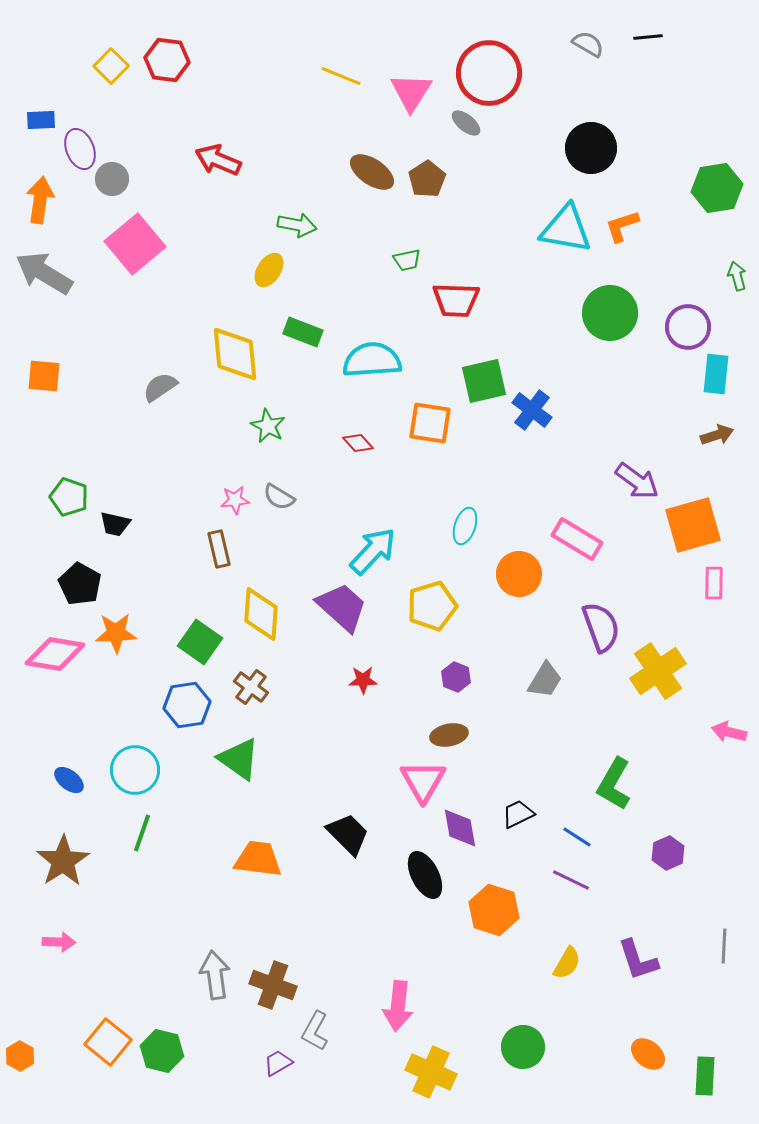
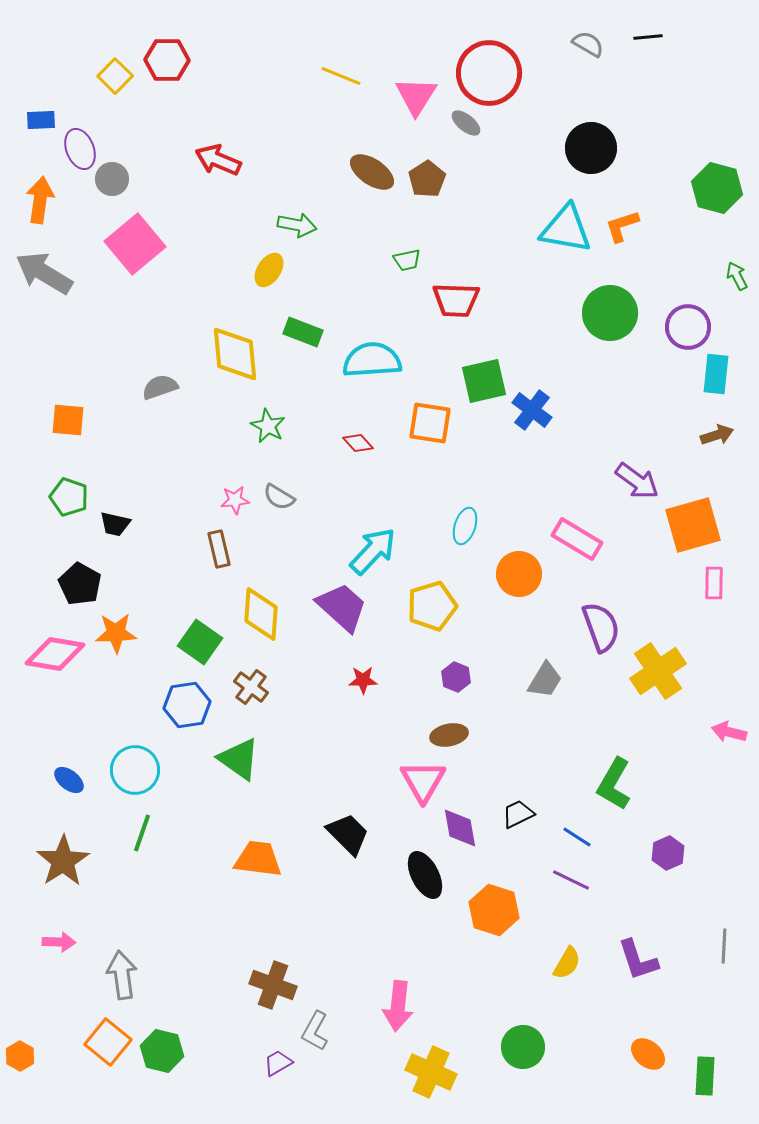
red hexagon at (167, 60): rotated 6 degrees counterclockwise
yellow square at (111, 66): moved 4 px right, 10 px down
pink triangle at (411, 92): moved 5 px right, 4 px down
green hexagon at (717, 188): rotated 24 degrees clockwise
green arrow at (737, 276): rotated 12 degrees counterclockwise
orange square at (44, 376): moved 24 px right, 44 px down
gray semicircle at (160, 387): rotated 15 degrees clockwise
gray arrow at (215, 975): moved 93 px left
